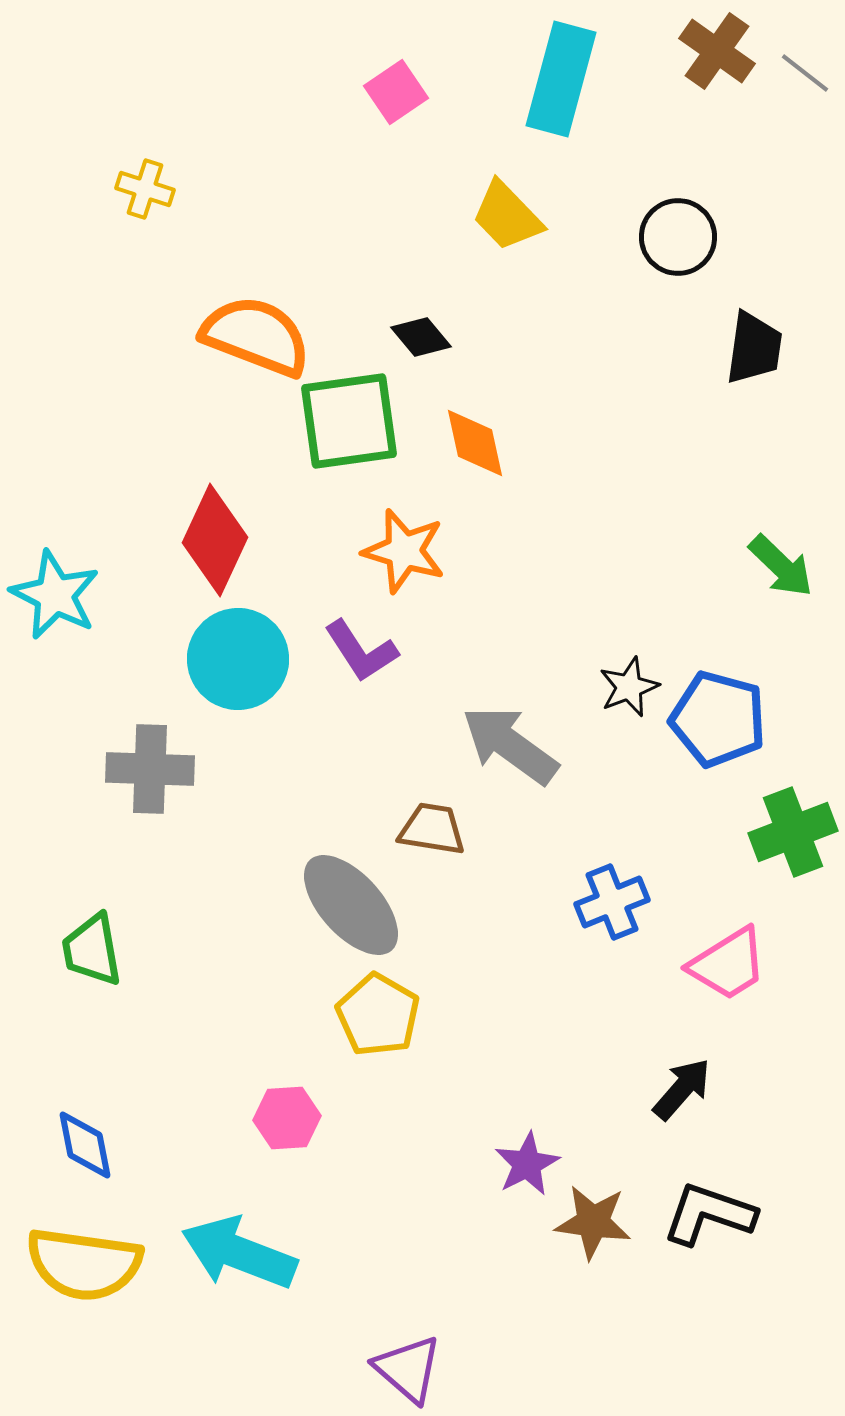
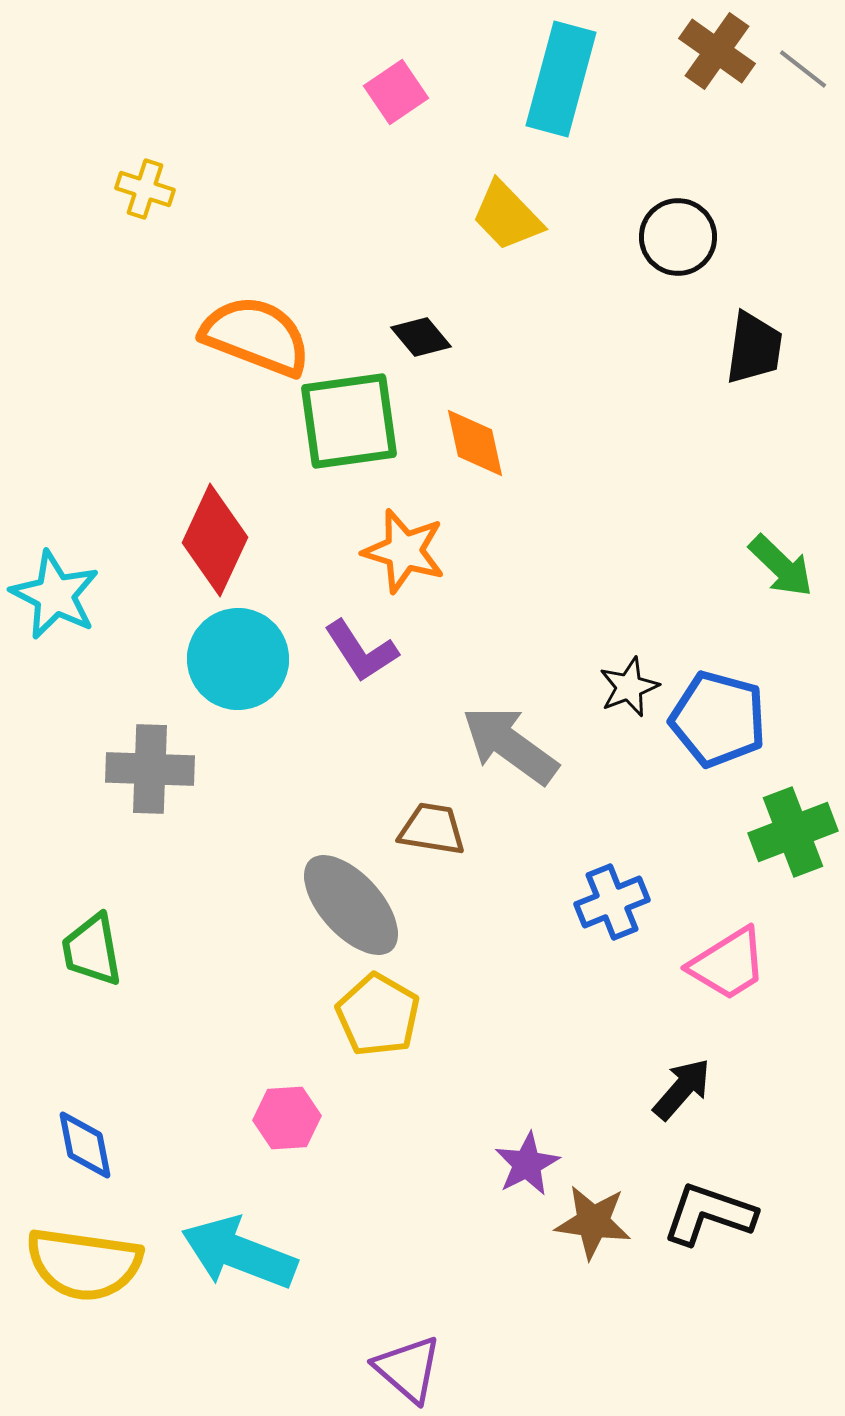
gray line: moved 2 px left, 4 px up
